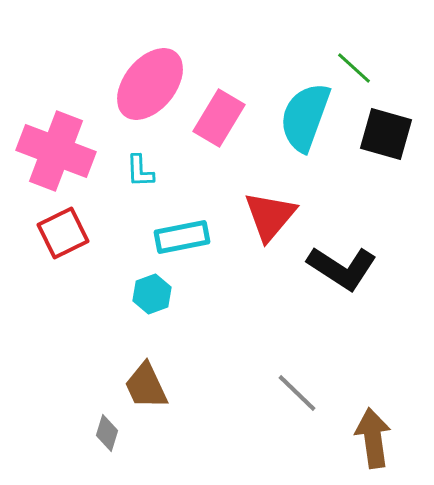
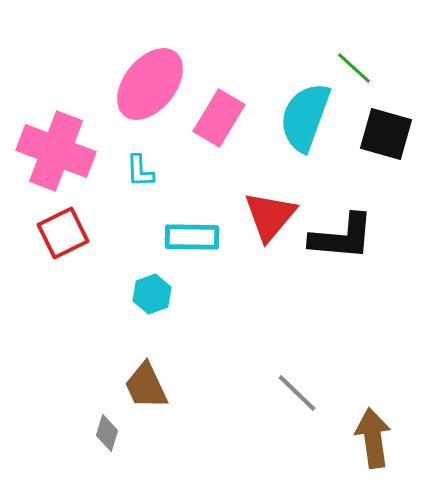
cyan rectangle: moved 10 px right; rotated 12 degrees clockwise
black L-shape: moved 31 px up; rotated 28 degrees counterclockwise
